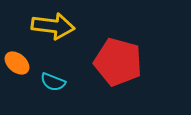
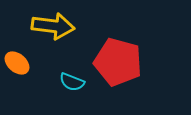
cyan semicircle: moved 19 px right
